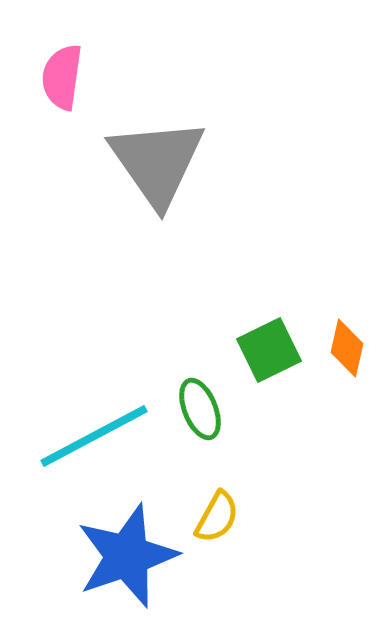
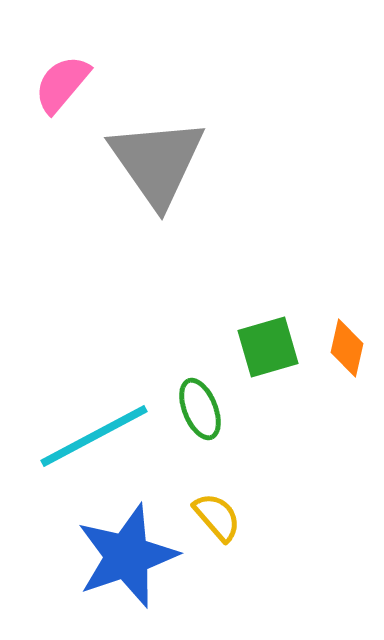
pink semicircle: moved 7 px down; rotated 32 degrees clockwise
green square: moved 1 px left, 3 px up; rotated 10 degrees clockwise
yellow semicircle: rotated 70 degrees counterclockwise
